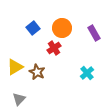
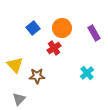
yellow triangle: moved 2 px up; rotated 42 degrees counterclockwise
brown star: moved 4 px down; rotated 28 degrees counterclockwise
